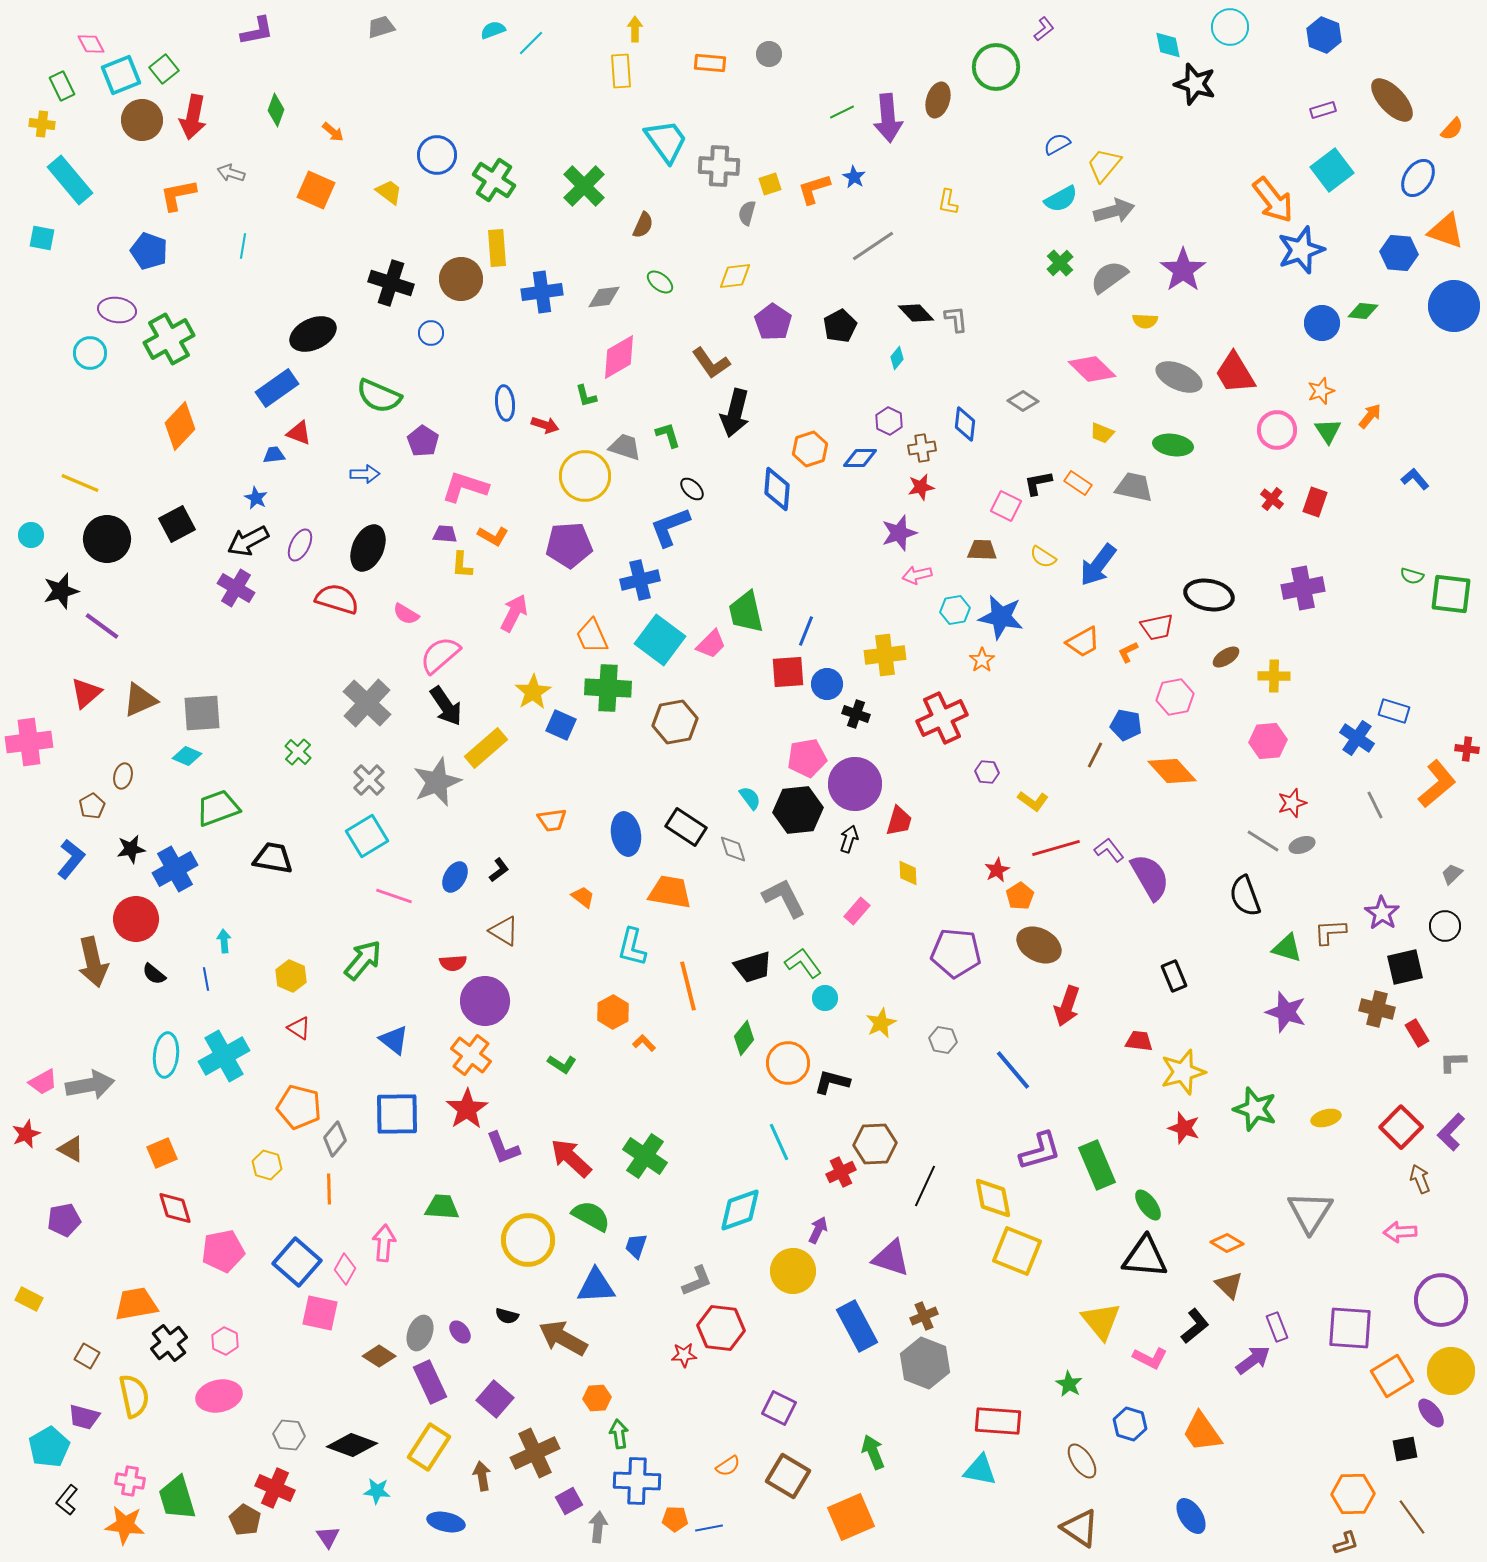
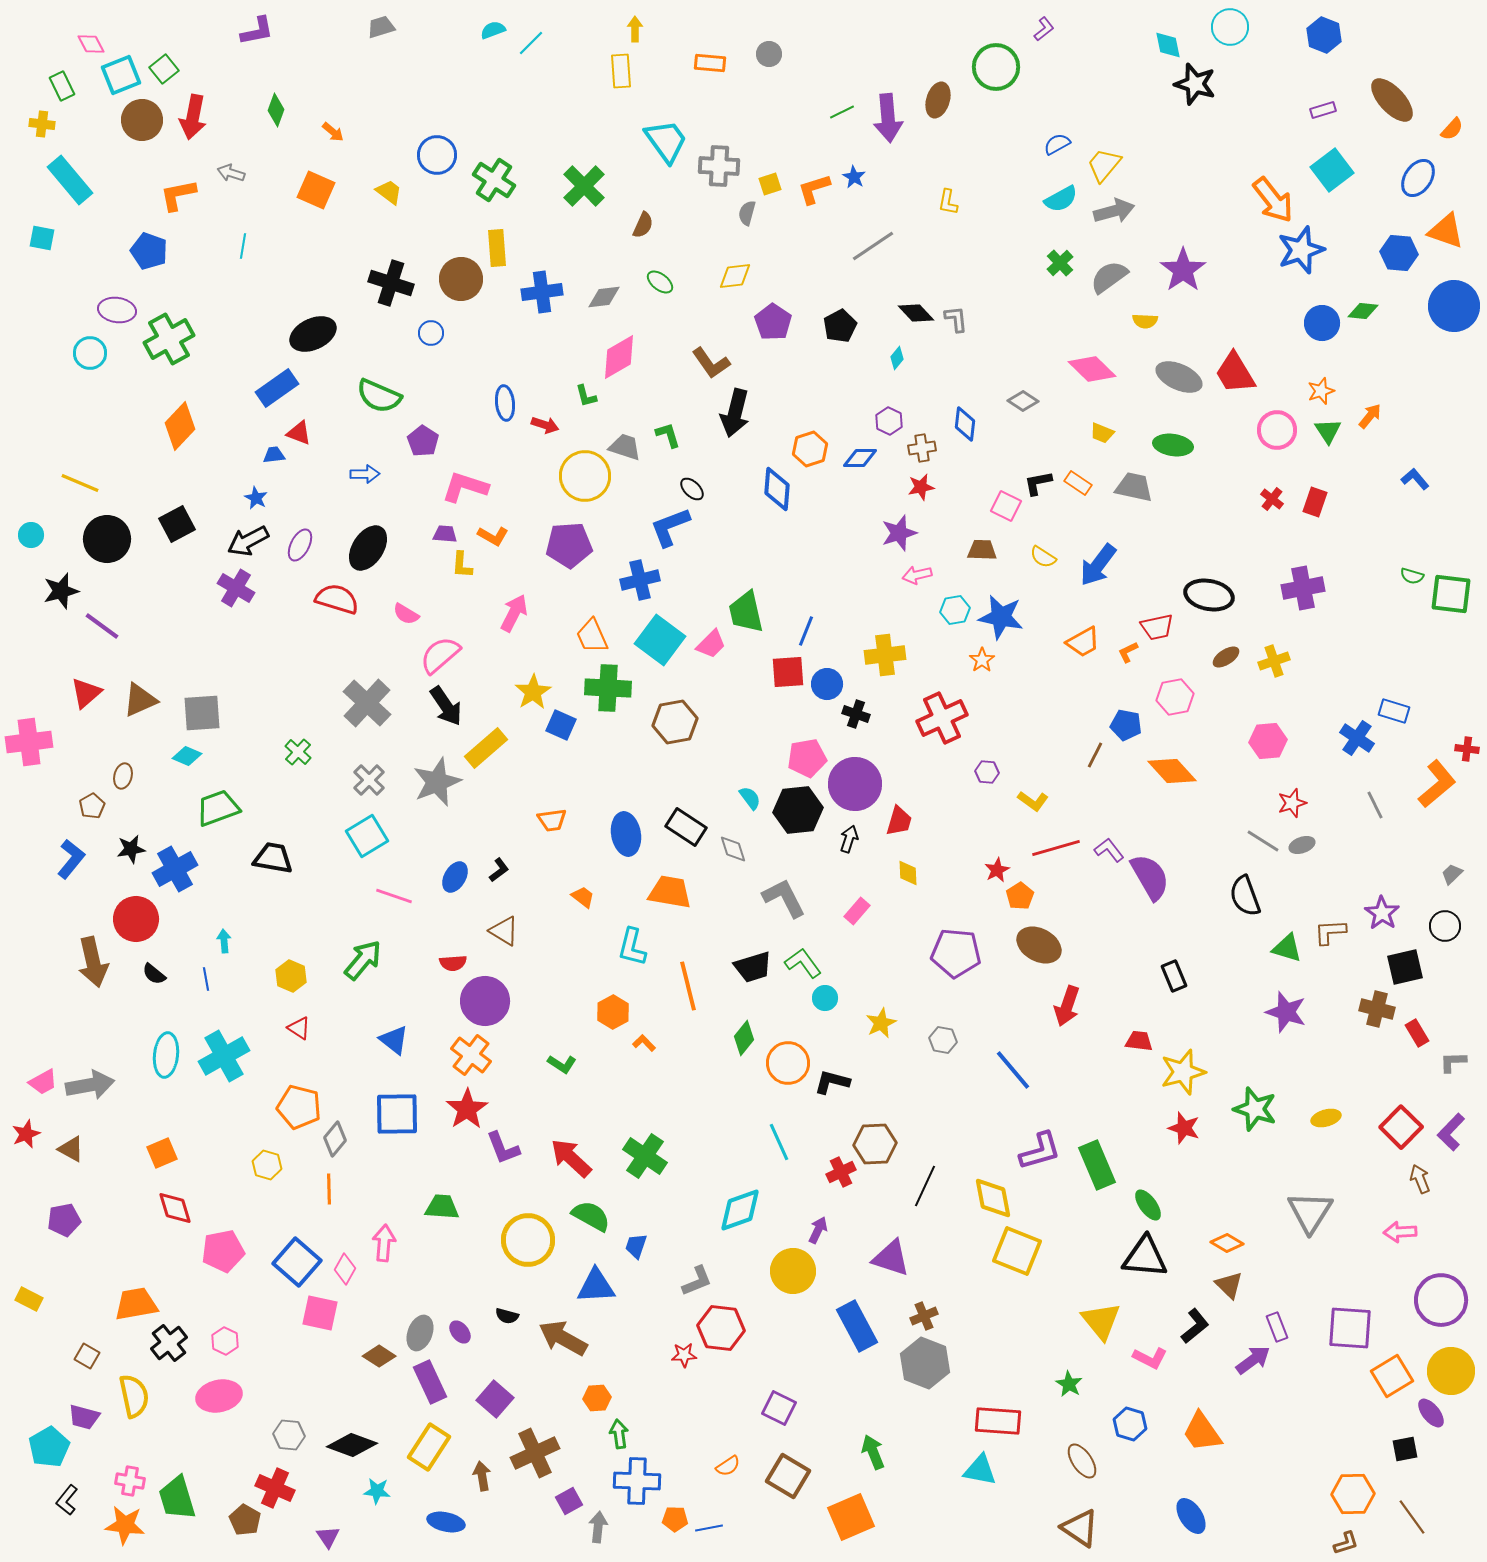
black ellipse at (368, 548): rotated 9 degrees clockwise
yellow cross at (1274, 676): moved 15 px up; rotated 20 degrees counterclockwise
